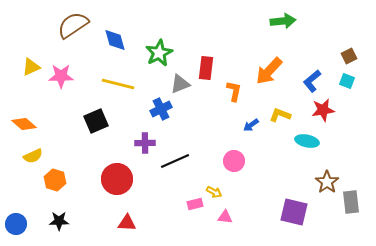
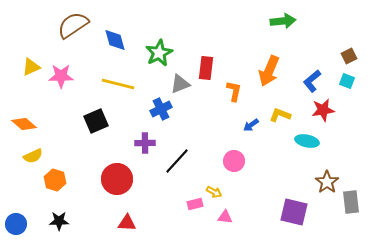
orange arrow: rotated 20 degrees counterclockwise
black line: moved 2 px right; rotated 24 degrees counterclockwise
